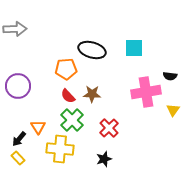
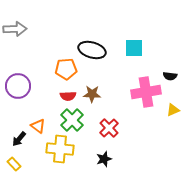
red semicircle: rotated 49 degrees counterclockwise
yellow triangle: rotated 32 degrees clockwise
orange triangle: moved 1 px up; rotated 21 degrees counterclockwise
yellow rectangle: moved 4 px left, 6 px down
